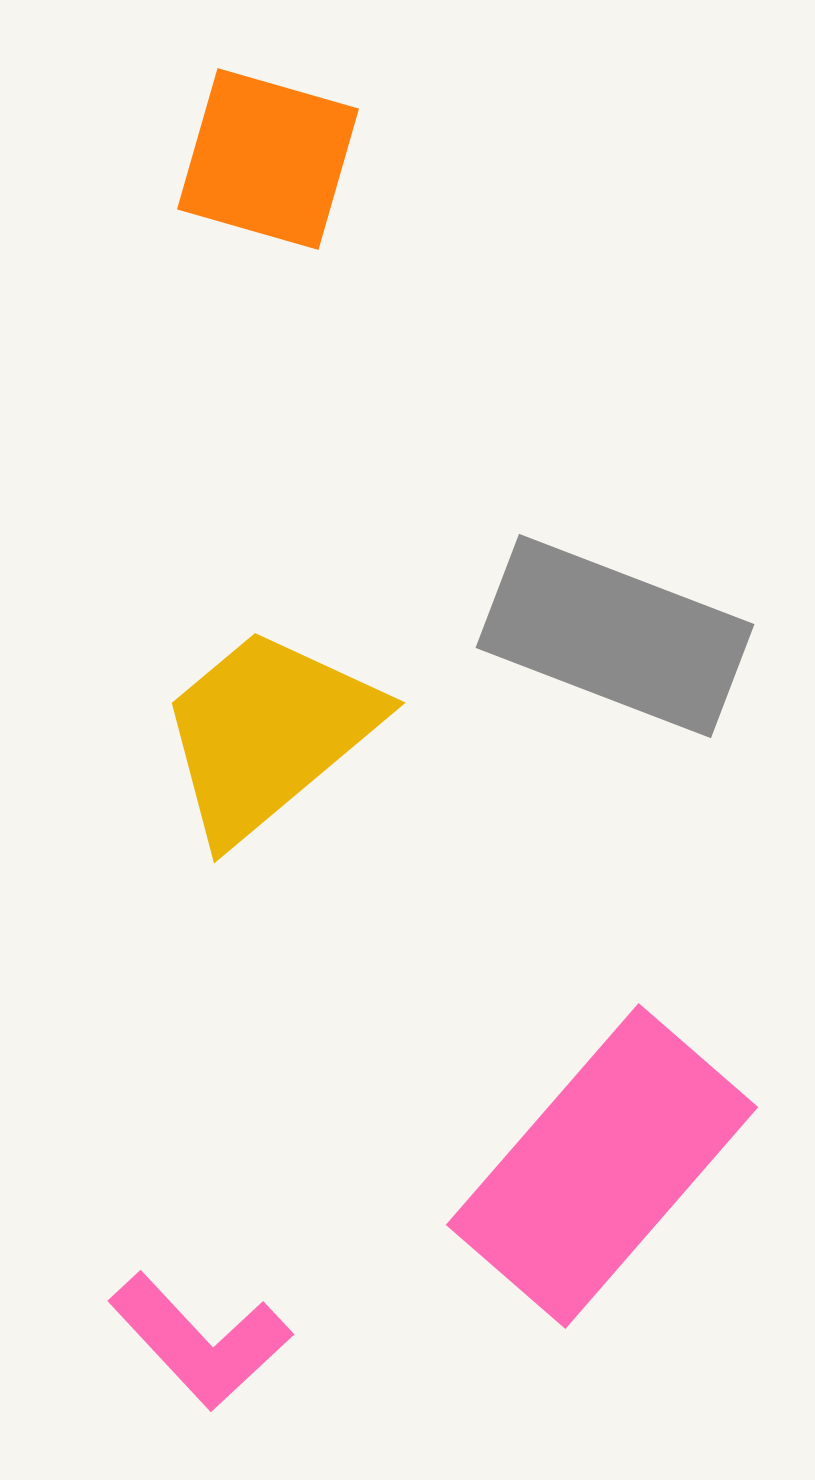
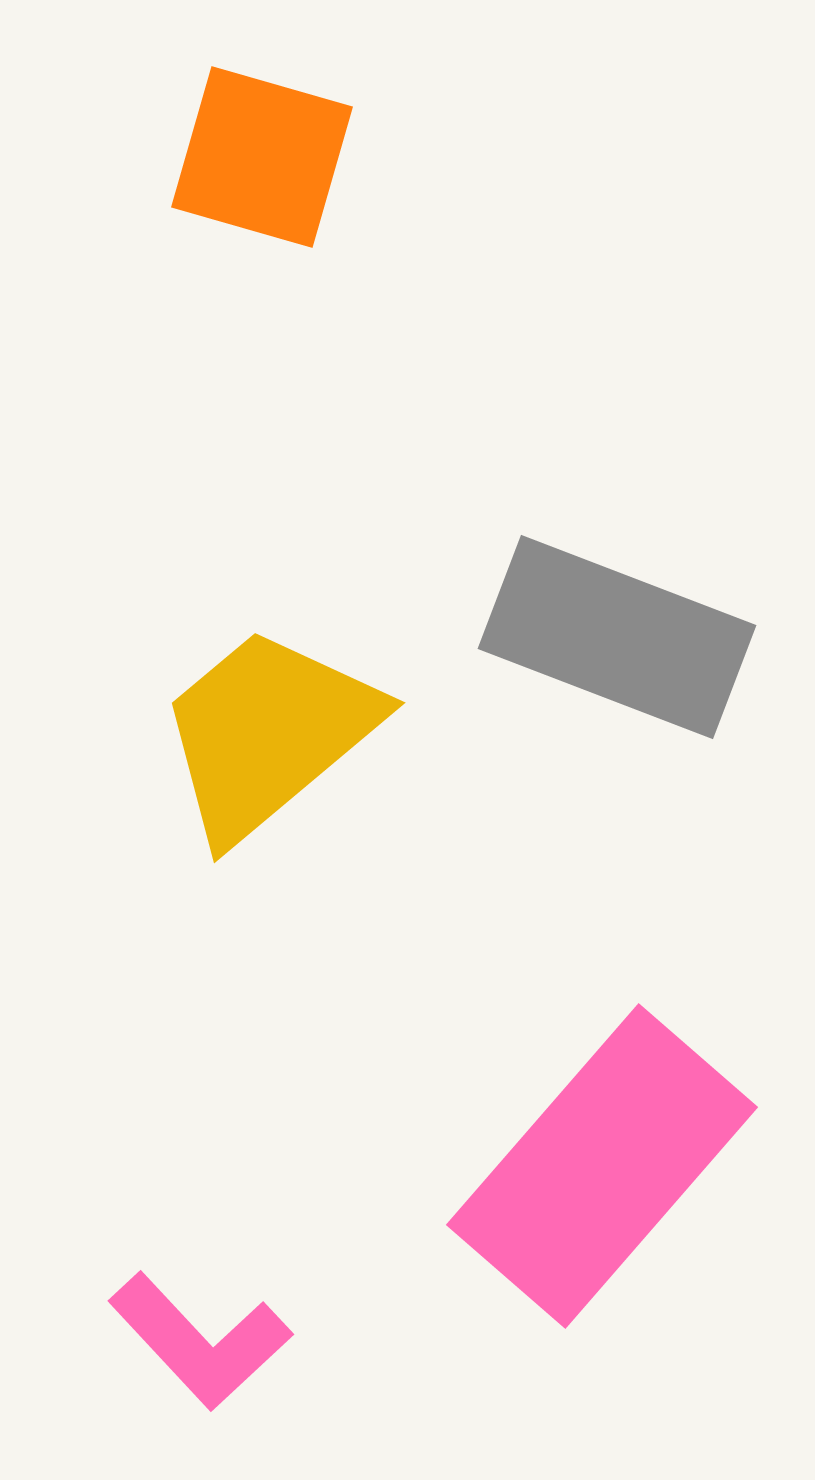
orange square: moved 6 px left, 2 px up
gray rectangle: moved 2 px right, 1 px down
